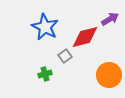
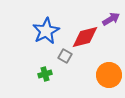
purple arrow: moved 1 px right
blue star: moved 1 px right, 4 px down; rotated 16 degrees clockwise
gray square: rotated 24 degrees counterclockwise
